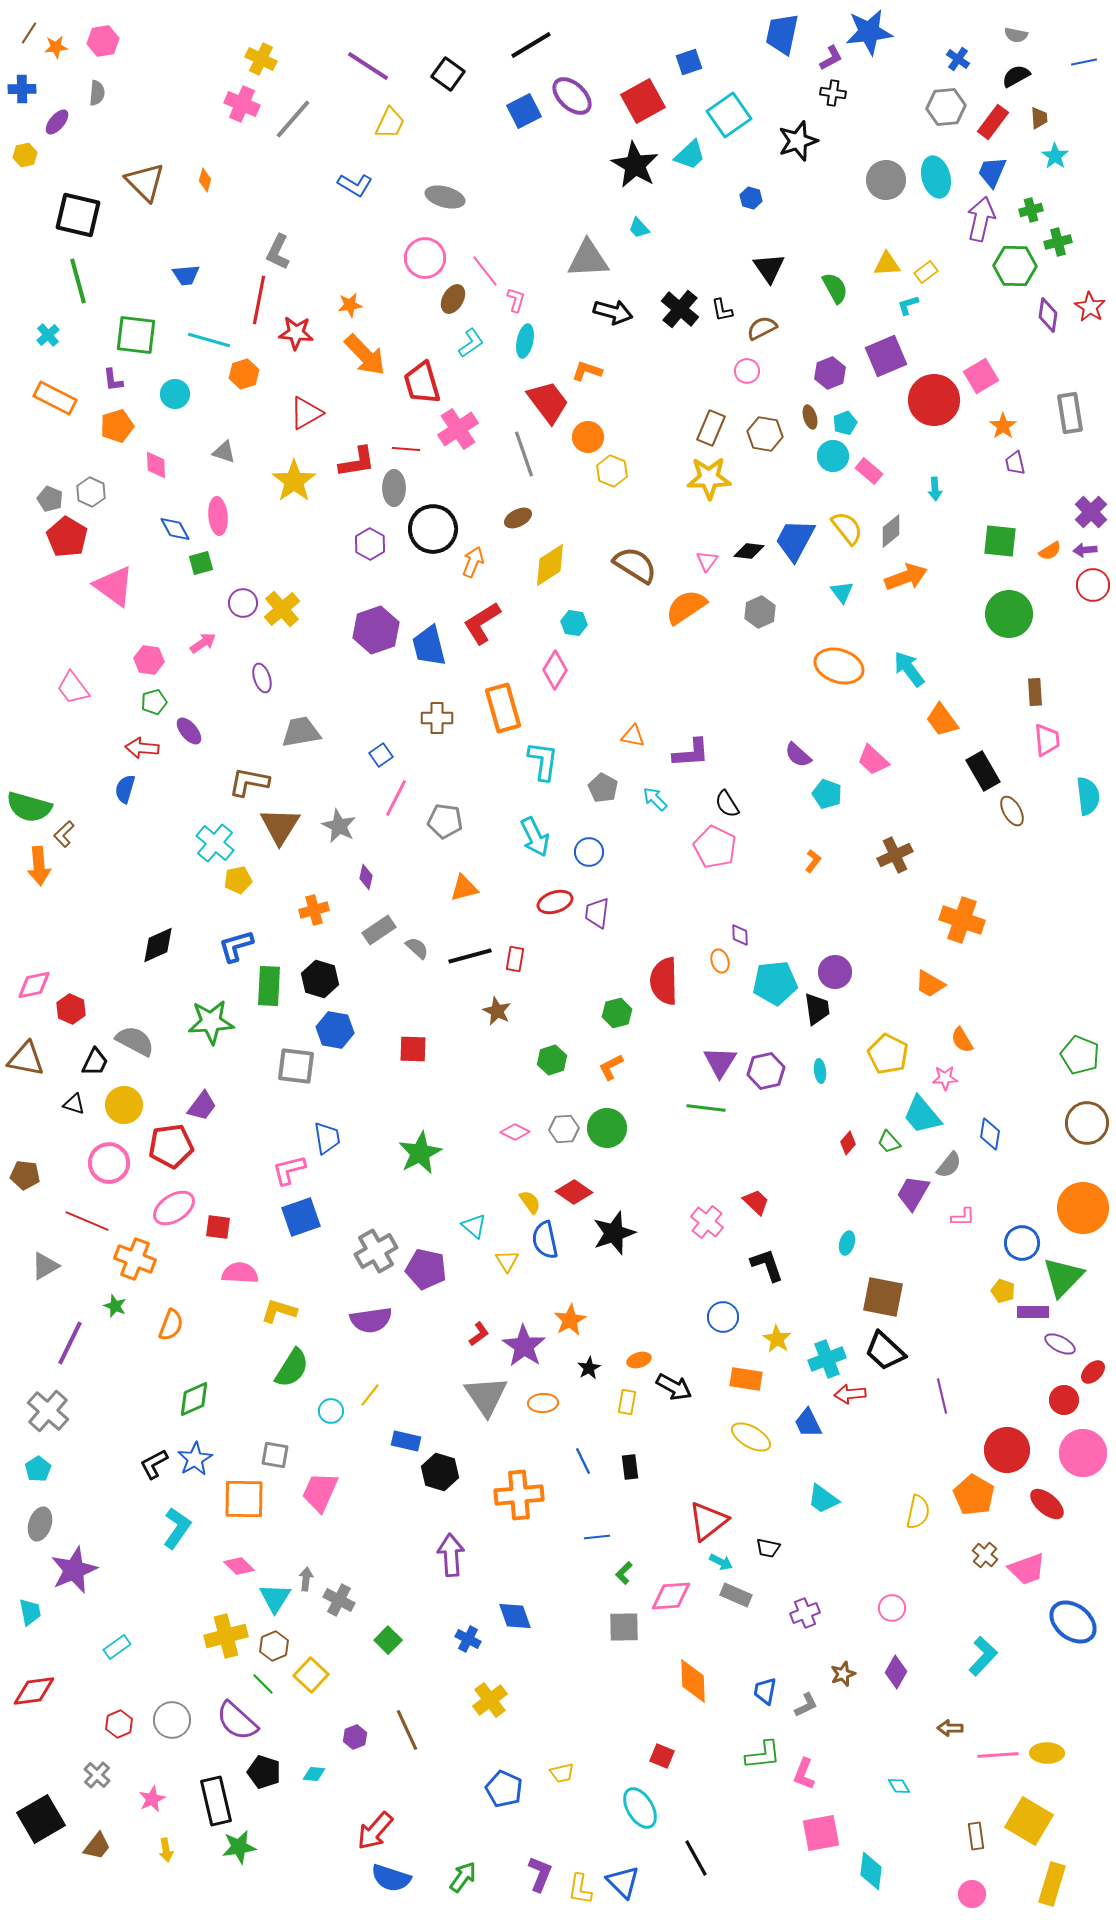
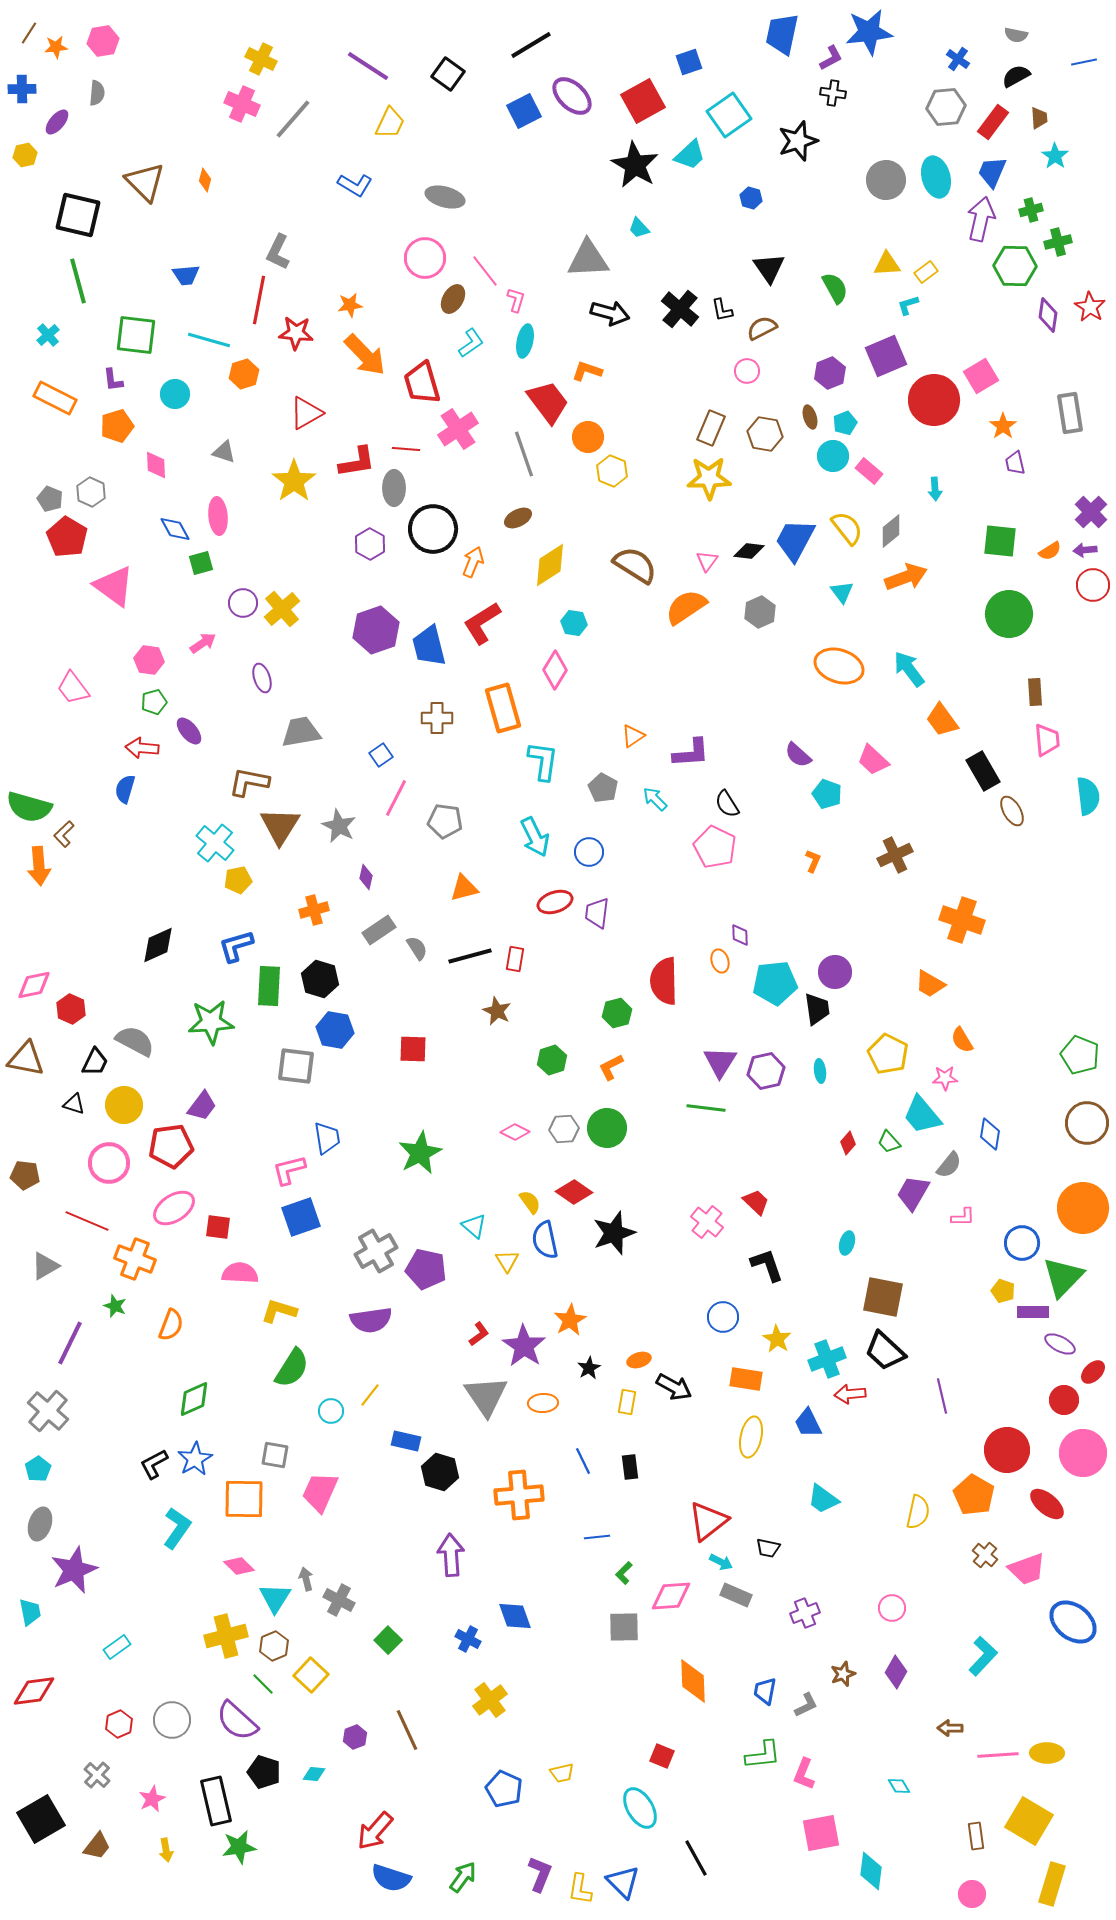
black arrow at (613, 312): moved 3 px left, 1 px down
orange triangle at (633, 736): rotated 45 degrees counterclockwise
orange L-shape at (813, 861): rotated 15 degrees counterclockwise
gray semicircle at (417, 948): rotated 15 degrees clockwise
yellow ellipse at (751, 1437): rotated 72 degrees clockwise
gray arrow at (306, 1579): rotated 20 degrees counterclockwise
